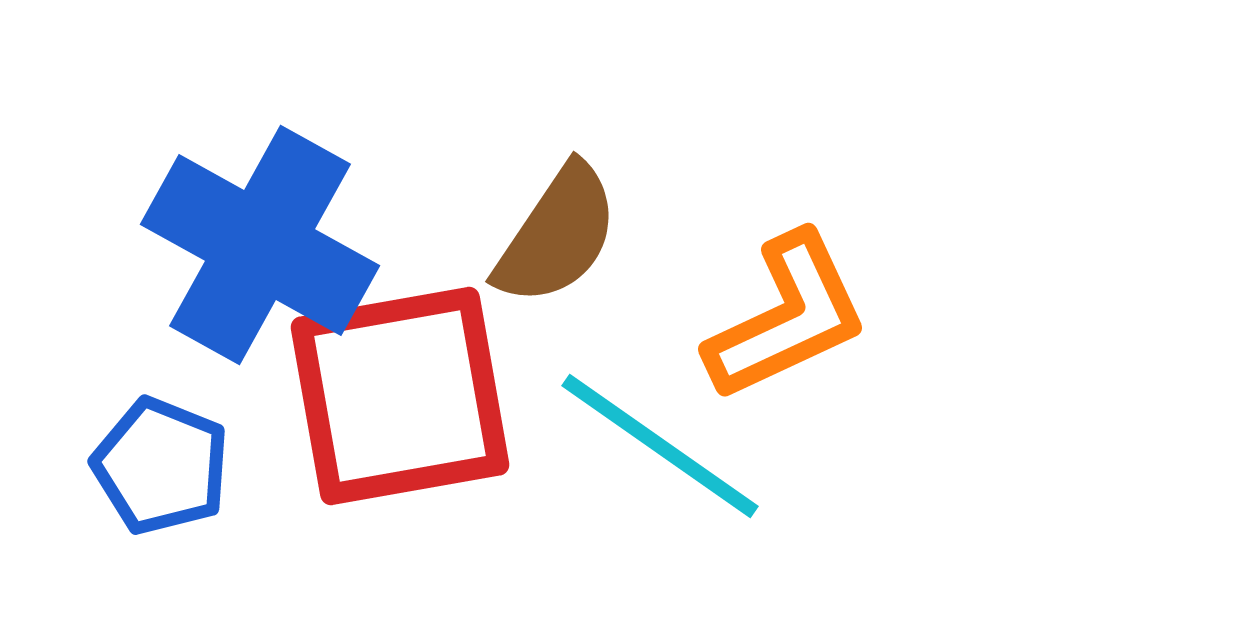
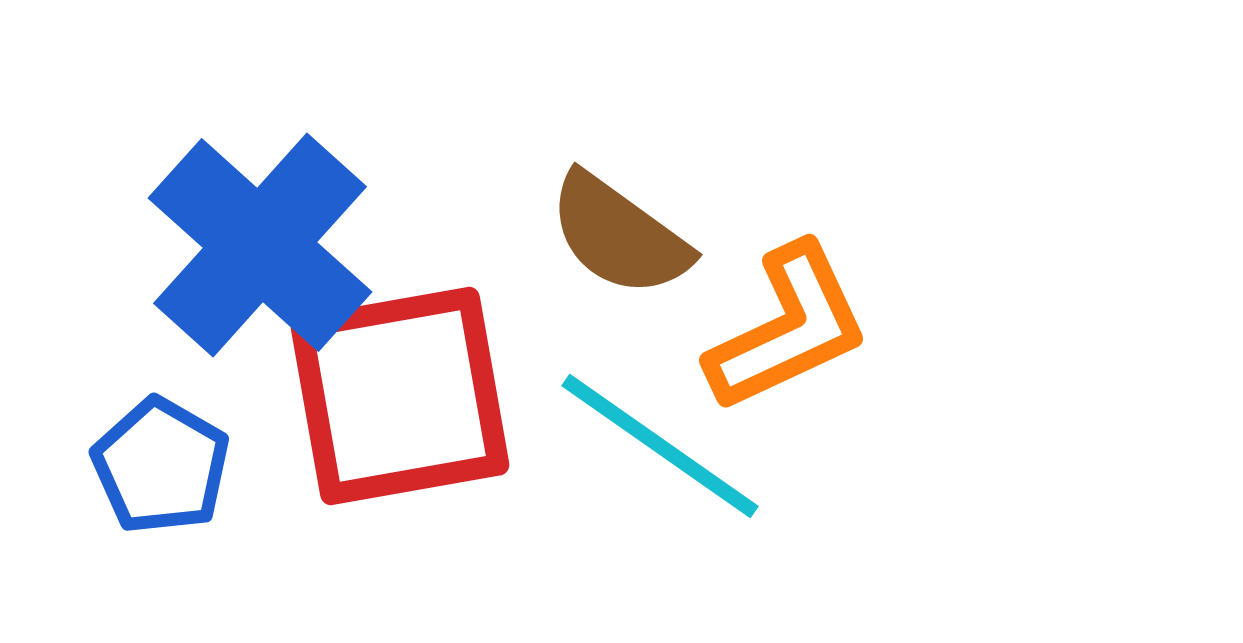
brown semicircle: moved 62 px right; rotated 92 degrees clockwise
blue cross: rotated 13 degrees clockwise
orange L-shape: moved 1 px right, 11 px down
blue pentagon: rotated 8 degrees clockwise
